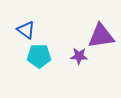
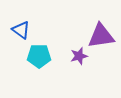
blue triangle: moved 5 px left
purple star: rotated 18 degrees counterclockwise
